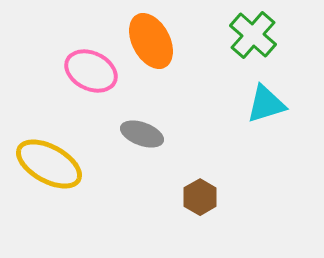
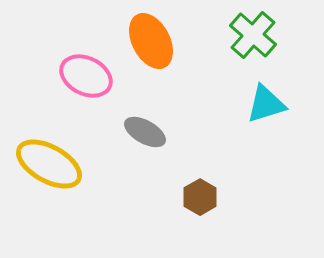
pink ellipse: moved 5 px left, 5 px down
gray ellipse: moved 3 px right, 2 px up; rotated 9 degrees clockwise
